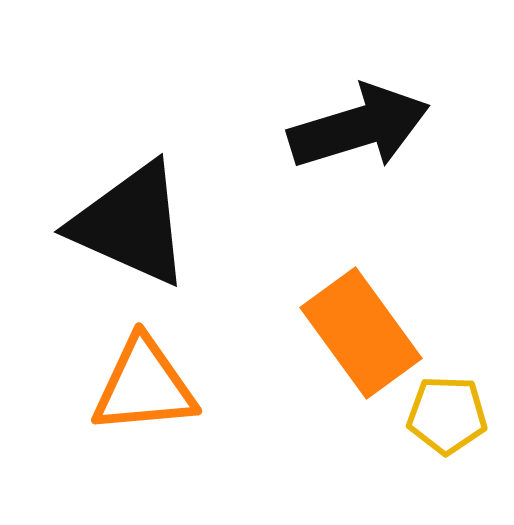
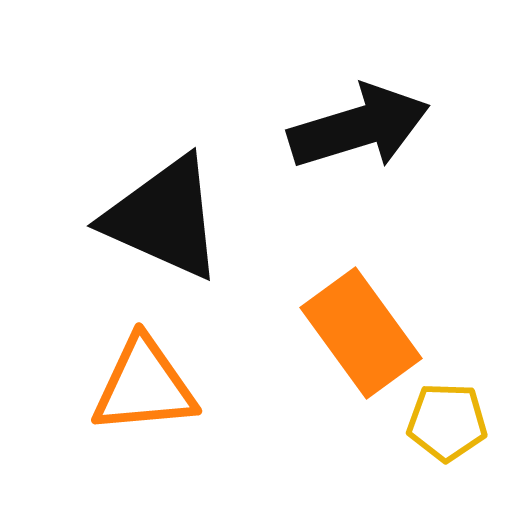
black triangle: moved 33 px right, 6 px up
yellow pentagon: moved 7 px down
